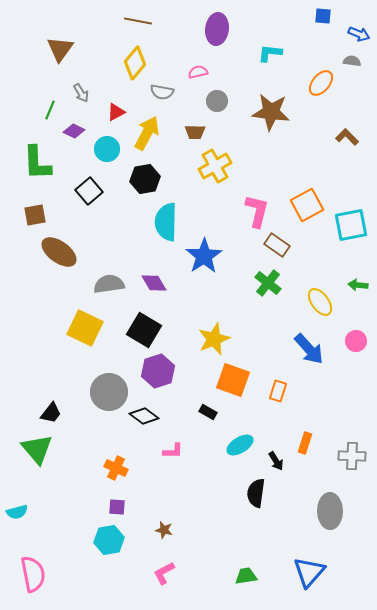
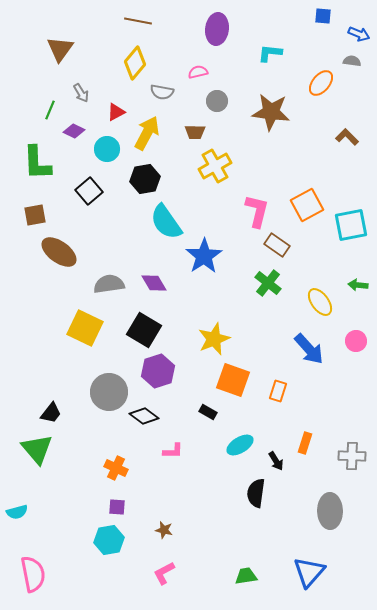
cyan semicircle at (166, 222): rotated 36 degrees counterclockwise
